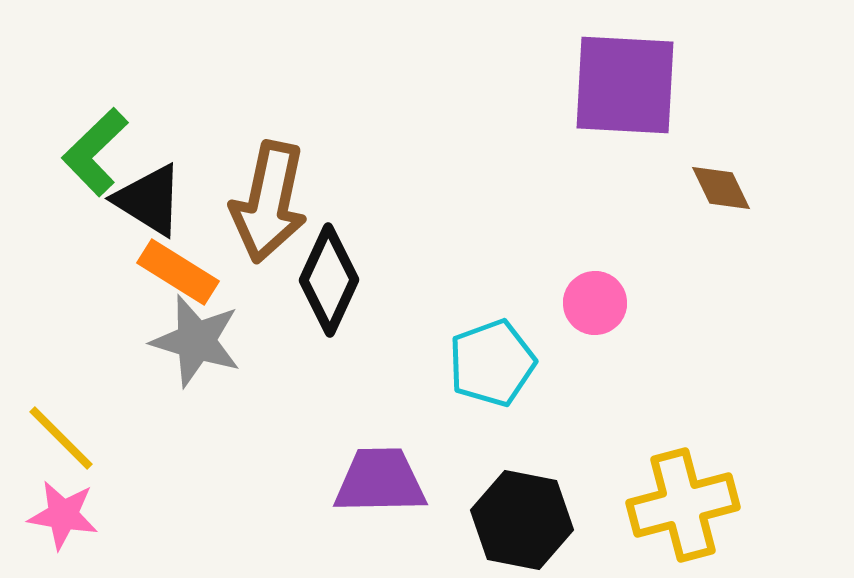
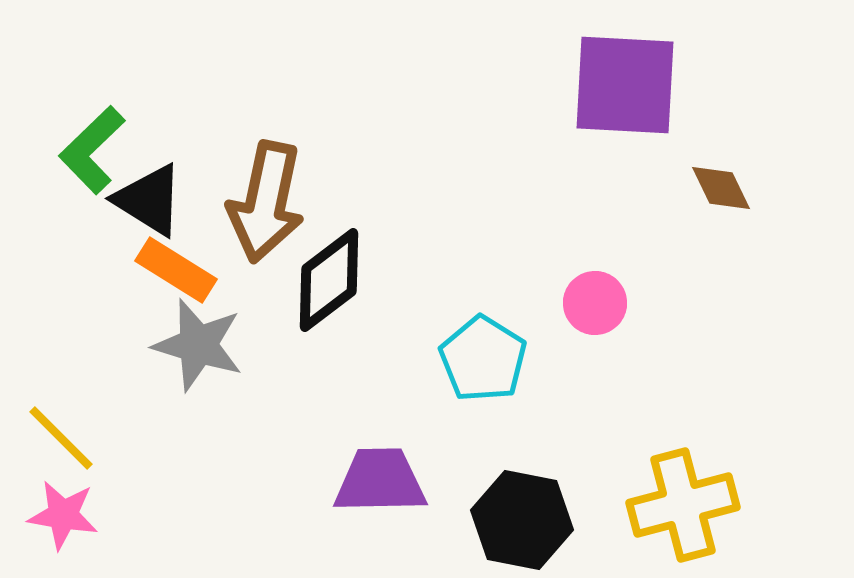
green L-shape: moved 3 px left, 2 px up
brown arrow: moved 3 px left
orange rectangle: moved 2 px left, 2 px up
black diamond: rotated 28 degrees clockwise
gray star: moved 2 px right, 4 px down
cyan pentagon: moved 9 px left, 4 px up; rotated 20 degrees counterclockwise
